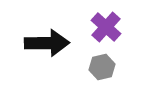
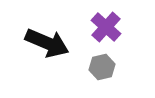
black arrow: rotated 24 degrees clockwise
